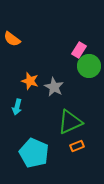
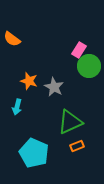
orange star: moved 1 px left
